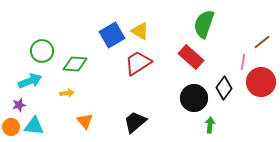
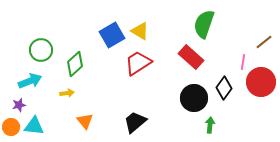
brown line: moved 2 px right
green circle: moved 1 px left, 1 px up
green diamond: rotated 45 degrees counterclockwise
